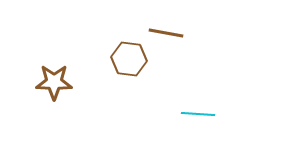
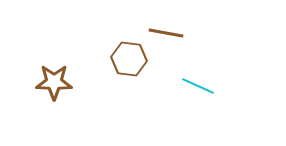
cyan line: moved 28 px up; rotated 20 degrees clockwise
